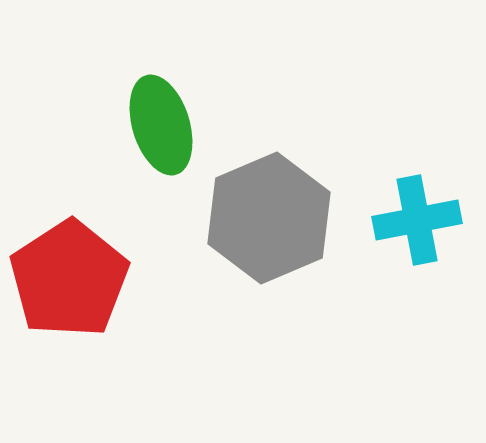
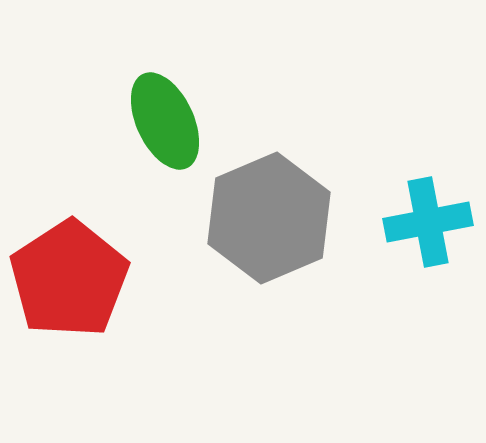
green ellipse: moved 4 px right, 4 px up; rotated 8 degrees counterclockwise
cyan cross: moved 11 px right, 2 px down
